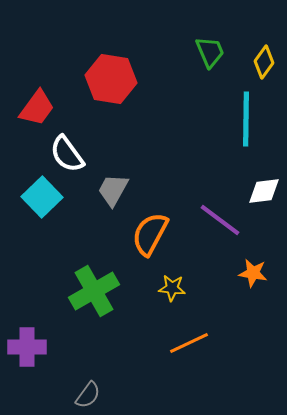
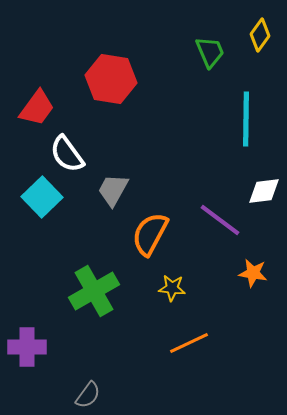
yellow diamond: moved 4 px left, 27 px up
